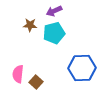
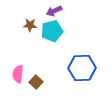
cyan pentagon: moved 2 px left, 2 px up
